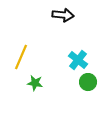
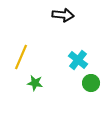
green circle: moved 3 px right, 1 px down
